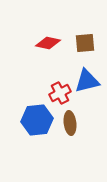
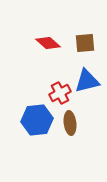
red diamond: rotated 30 degrees clockwise
